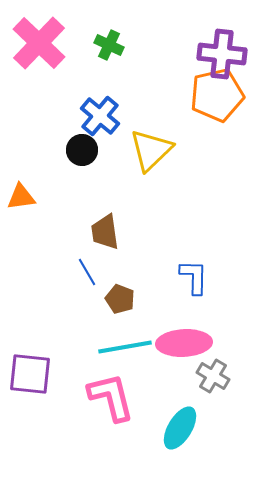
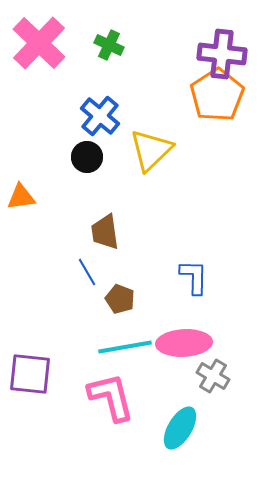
orange pentagon: rotated 20 degrees counterclockwise
black circle: moved 5 px right, 7 px down
